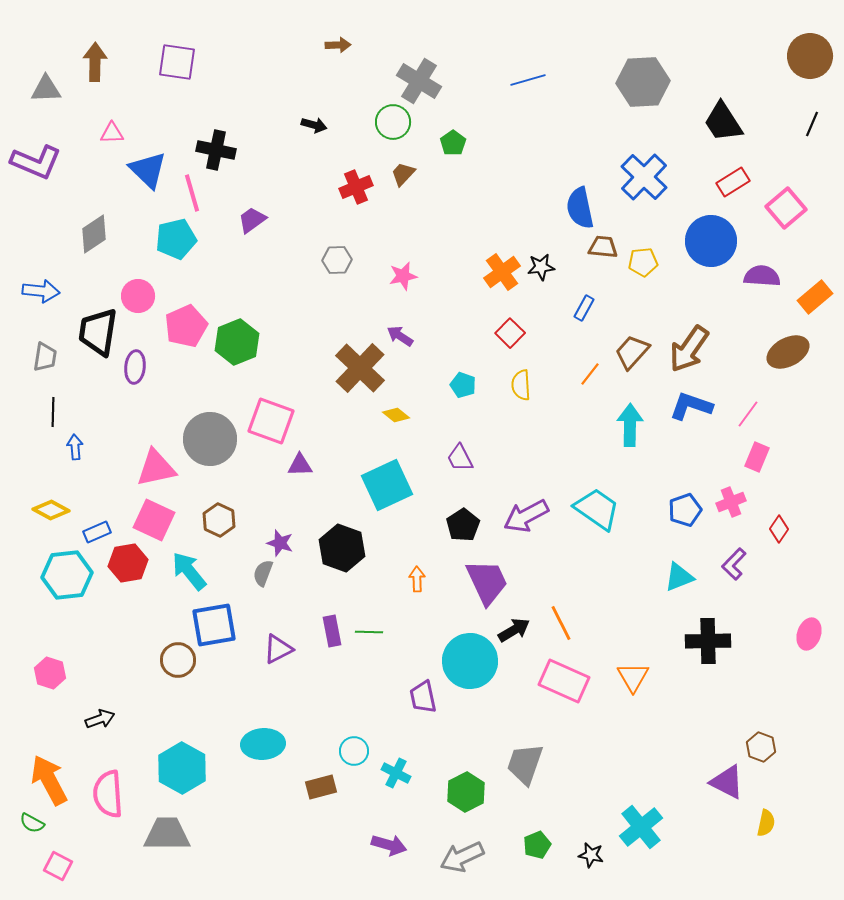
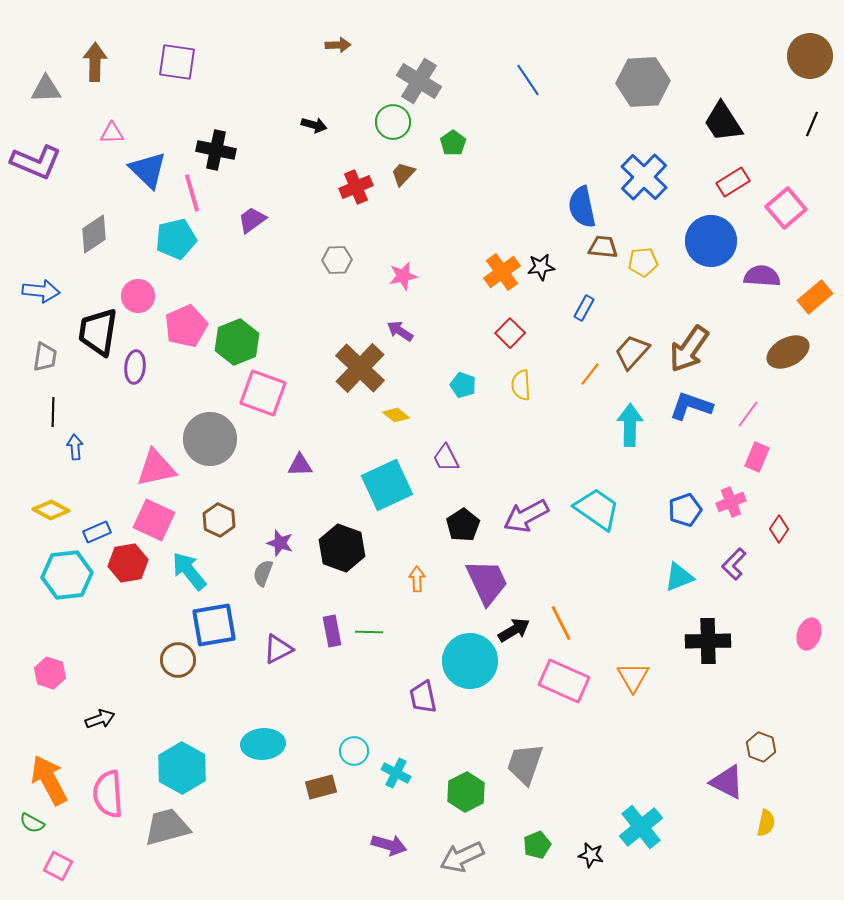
blue line at (528, 80): rotated 72 degrees clockwise
blue semicircle at (580, 208): moved 2 px right, 1 px up
purple arrow at (400, 336): moved 5 px up
pink square at (271, 421): moved 8 px left, 28 px up
purple trapezoid at (460, 458): moved 14 px left
gray trapezoid at (167, 834): moved 7 px up; rotated 15 degrees counterclockwise
